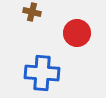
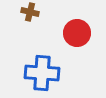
brown cross: moved 2 px left
